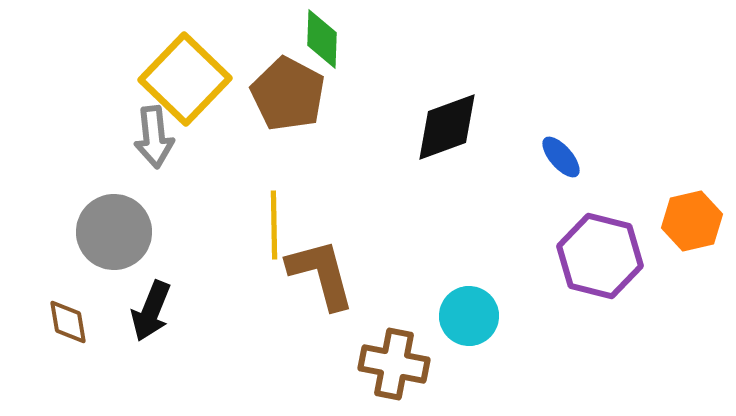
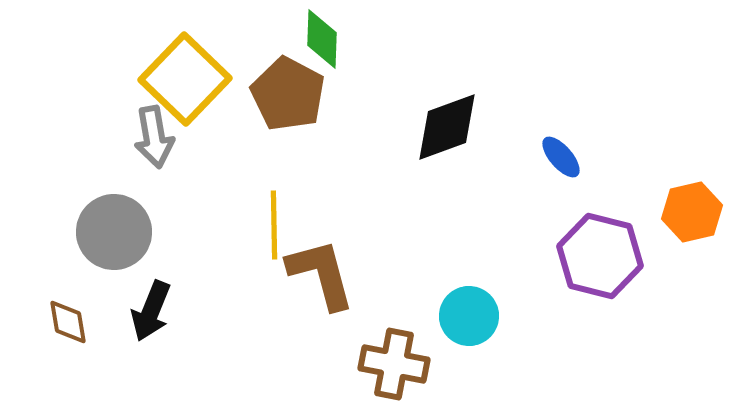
gray arrow: rotated 4 degrees counterclockwise
orange hexagon: moved 9 px up
